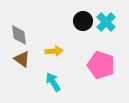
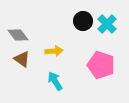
cyan cross: moved 1 px right, 2 px down
gray diamond: moved 1 px left; rotated 30 degrees counterclockwise
cyan arrow: moved 2 px right, 1 px up
